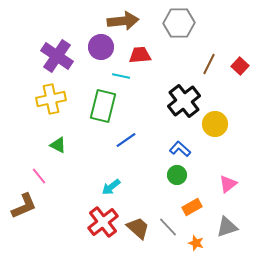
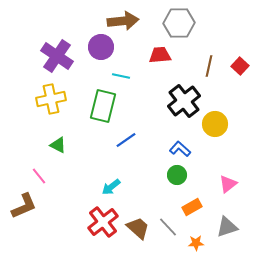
red trapezoid: moved 20 px right
brown line: moved 2 px down; rotated 15 degrees counterclockwise
orange star: rotated 21 degrees counterclockwise
